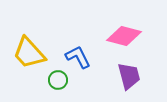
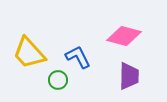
purple trapezoid: rotated 16 degrees clockwise
